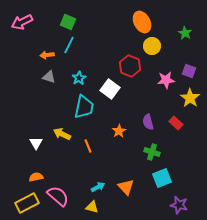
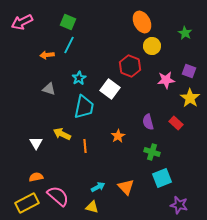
gray triangle: moved 12 px down
orange star: moved 1 px left, 5 px down
orange line: moved 3 px left; rotated 16 degrees clockwise
